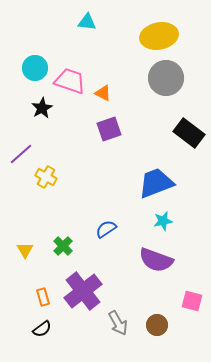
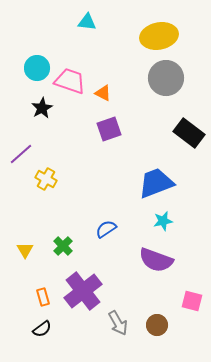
cyan circle: moved 2 px right
yellow cross: moved 2 px down
